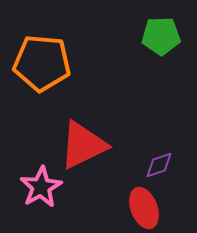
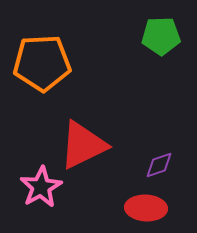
orange pentagon: rotated 8 degrees counterclockwise
red ellipse: moved 2 px right; rotated 66 degrees counterclockwise
